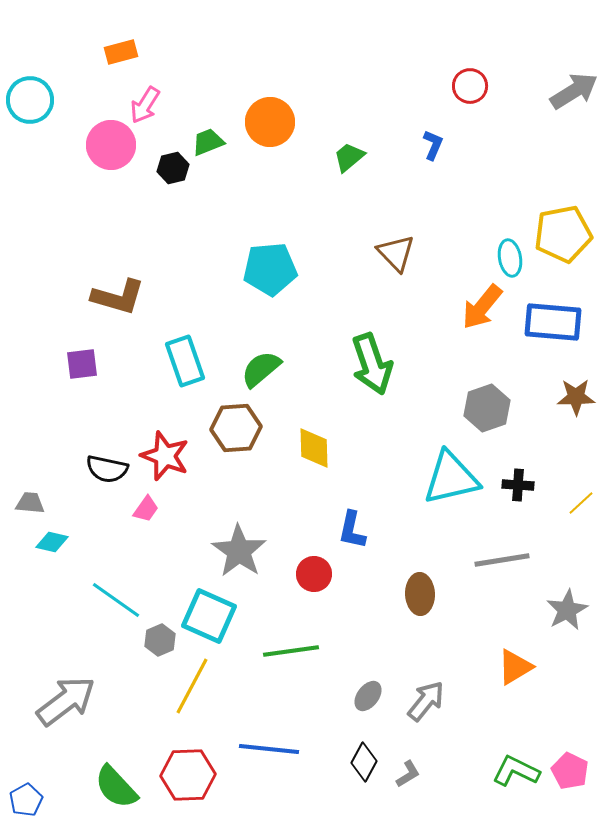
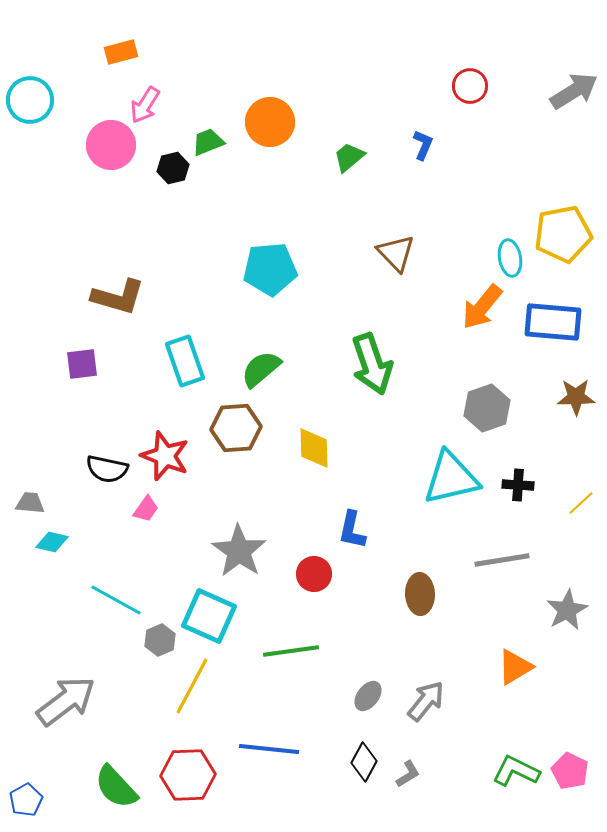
blue L-shape at (433, 145): moved 10 px left
cyan line at (116, 600): rotated 6 degrees counterclockwise
